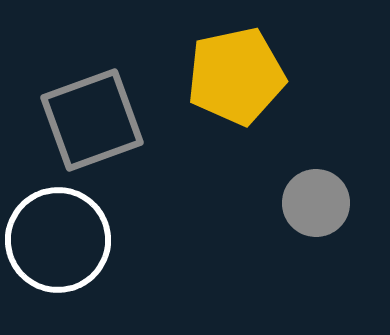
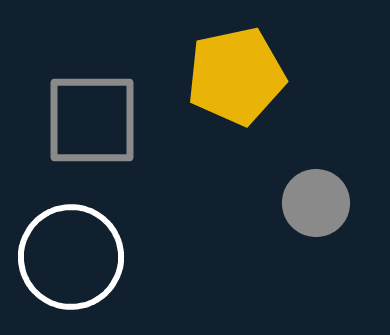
gray square: rotated 20 degrees clockwise
white circle: moved 13 px right, 17 px down
